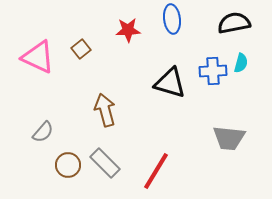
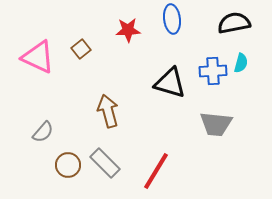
brown arrow: moved 3 px right, 1 px down
gray trapezoid: moved 13 px left, 14 px up
